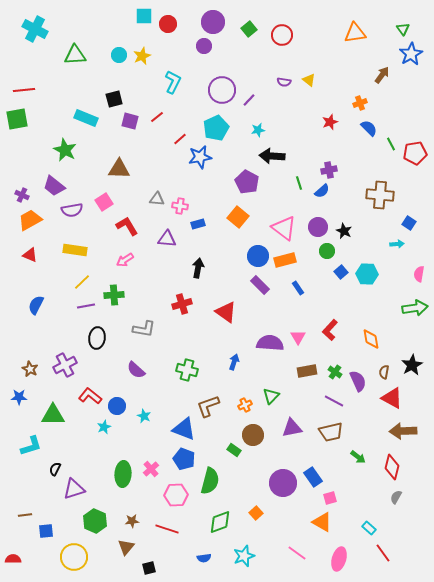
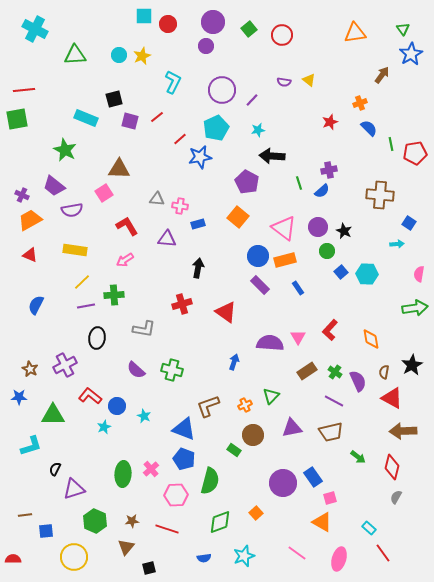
purple circle at (204, 46): moved 2 px right
purple line at (249, 100): moved 3 px right
green line at (391, 144): rotated 16 degrees clockwise
pink square at (104, 202): moved 9 px up
green cross at (187, 370): moved 15 px left
brown rectangle at (307, 371): rotated 24 degrees counterclockwise
